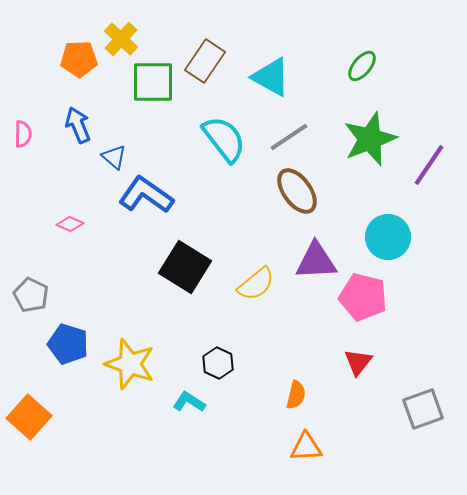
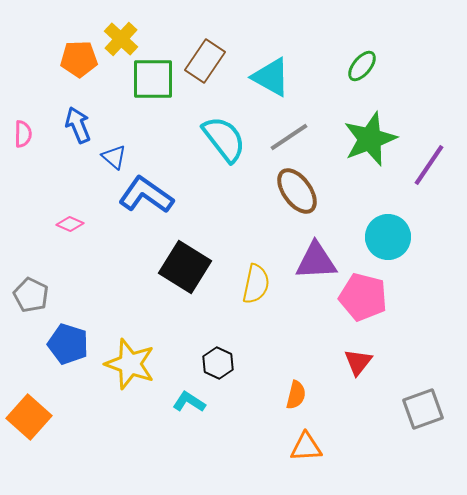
green square: moved 3 px up
yellow semicircle: rotated 39 degrees counterclockwise
